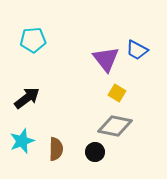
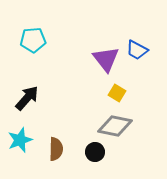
black arrow: rotated 12 degrees counterclockwise
cyan star: moved 2 px left, 1 px up
